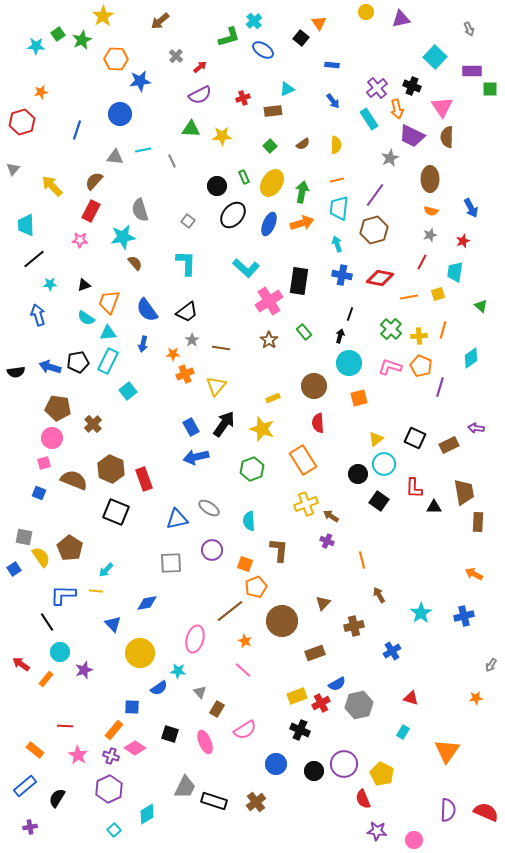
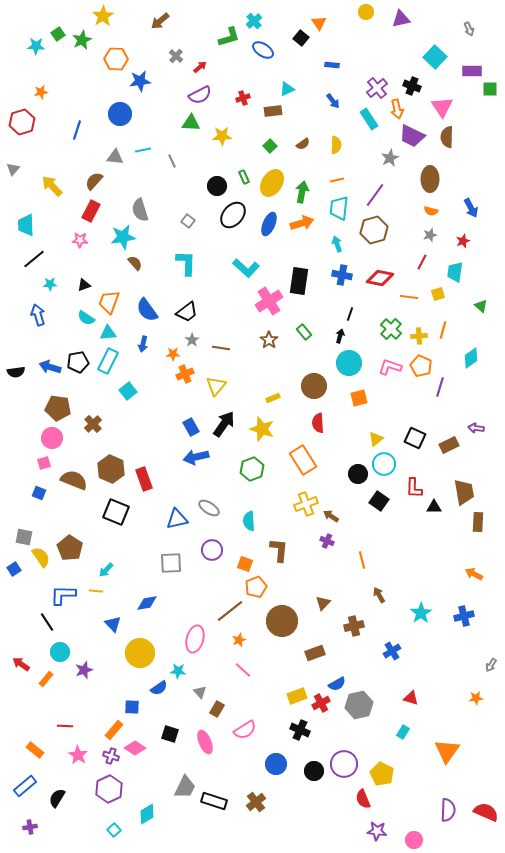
green triangle at (191, 129): moved 6 px up
orange line at (409, 297): rotated 18 degrees clockwise
orange star at (245, 641): moved 6 px left, 1 px up; rotated 24 degrees clockwise
